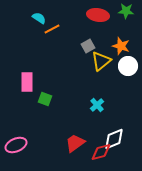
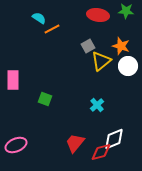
pink rectangle: moved 14 px left, 2 px up
red trapezoid: rotated 15 degrees counterclockwise
